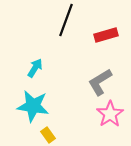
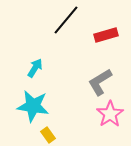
black line: rotated 20 degrees clockwise
